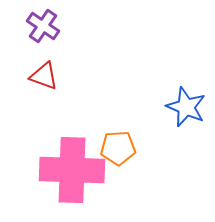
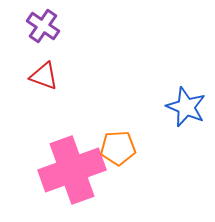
pink cross: rotated 22 degrees counterclockwise
